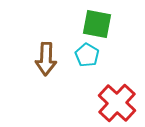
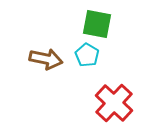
brown arrow: rotated 80 degrees counterclockwise
red cross: moved 3 px left
